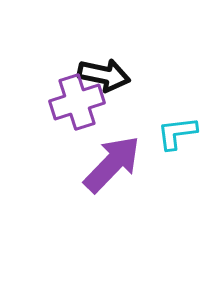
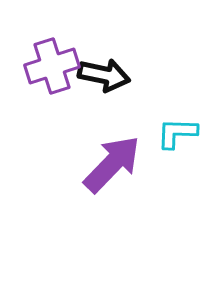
purple cross: moved 25 px left, 36 px up
cyan L-shape: rotated 9 degrees clockwise
